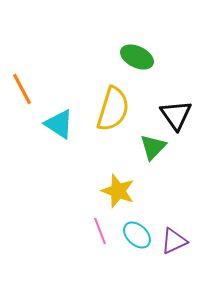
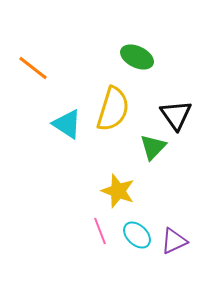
orange line: moved 11 px right, 21 px up; rotated 24 degrees counterclockwise
cyan triangle: moved 8 px right
